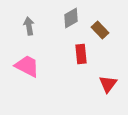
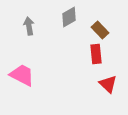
gray diamond: moved 2 px left, 1 px up
red rectangle: moved 15 px right
pink trapezoid: moved 5 px left, 9 px down
red triangle: rotated 24 degrees counterclockwise
